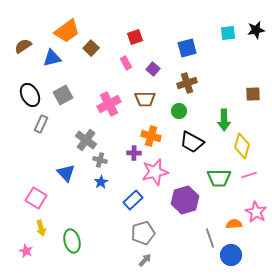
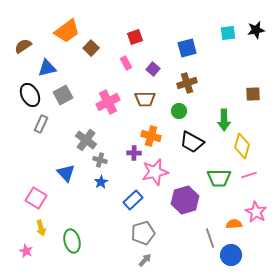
blue triangle at (52, 58): moved 5 px left, 10 px down
pink cross at (109, 104): moved 1 px left, 2 px up
